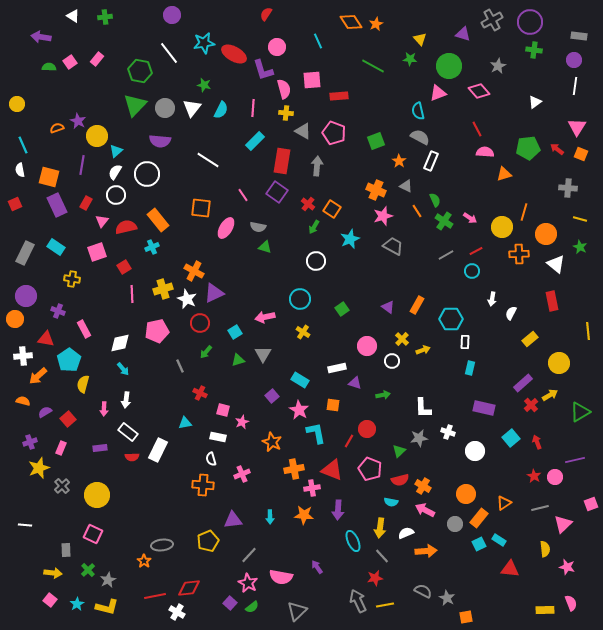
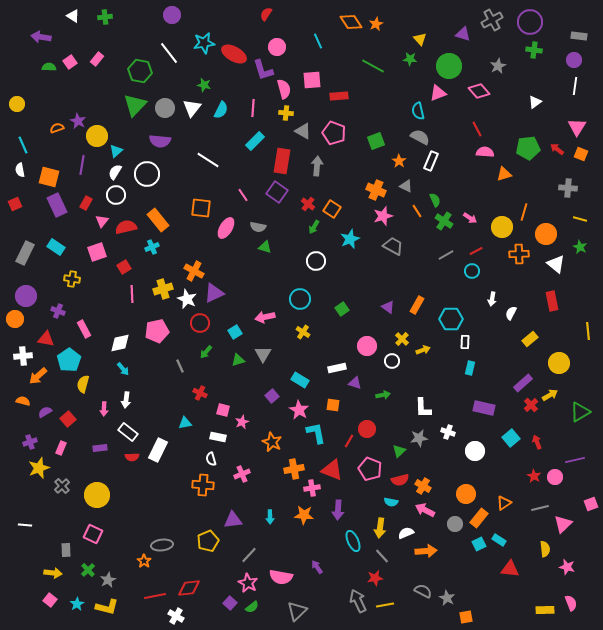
white cross at (177, 612): moved 1 px left, 4 px down
